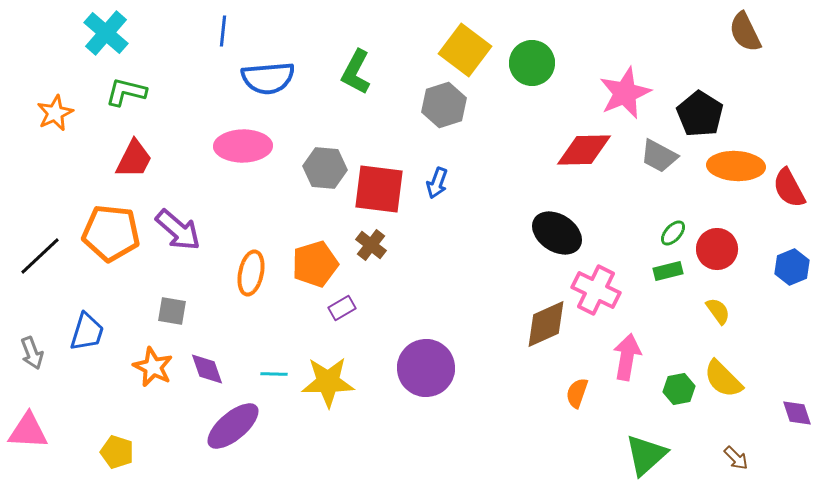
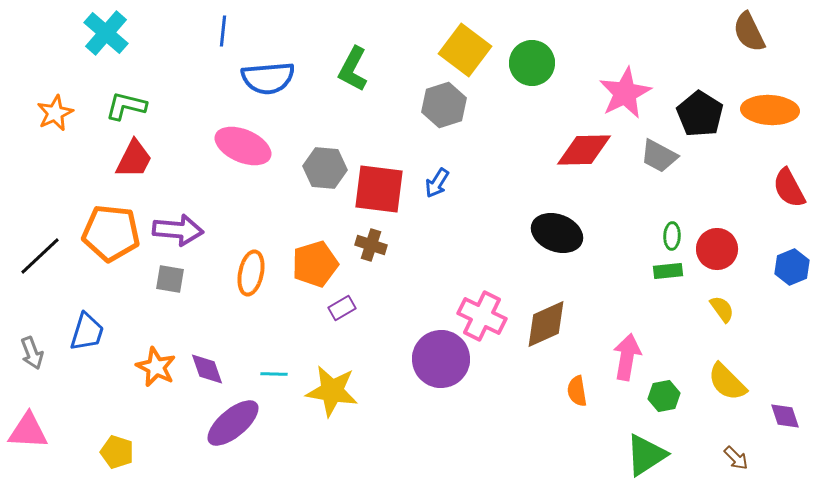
brown semicircle at (745, 32): moved 4 px right
green L-shape at (356, 72): moved 3 px left, 3 px up
green L-shape at (126, 92): moved 14 px down
pink star at (625, 93): rotated 4 degrees counterclockwise
pink ellipse at (243, 146): rotated 24 degrees clockwise
orange ellipse at (736, 166): moved 34 px right, 56 px up
blue arrow at (437, 183): rotated 12 degrees clockwise
purple arrow at (178, 230): rotated 36 degrees counterclockwise
black ellipse at (557, 233): rotated 12 degrees counterclockwise
green ellipse at (673, 233): moved 1 px left, 3 px down; rotated 40 degrees counterclockwise
brown cross at (371, 245): rotated 20 degrees counterclockwise
green rectangle at (668, 271): rotated 8 degrees clockwise
pink cross at (596, 290): moved 114 px left, 26 px down
gray square at (172, 311): moved 2 px left, 32 px up
yellow semicircle at (718, 311): moved 4 px right, 2 px up
orange star at (153, 367): moved 3 px right
purple circle at (426, 368): moved 15 px right, 9 px up
yellow semicircle at (723, 379): moved 4 px right, 3 px down
yellow star at (328, 382): moved 4 px right, 9 px down; rotated 10 degrees clockwise
green hexagon at (679, 389): moved 15 px left, 7 px down
orange semicircle at (577, 393): moved 2 px up; rotated 28 degrees counterclockwise
purple diamond at (797, 413): moved 12 px left, 3 px down
purple ellipse at (233, 426): moved 3 px up
green triangle at (646, 455): rotated 9 degrees clockwise
